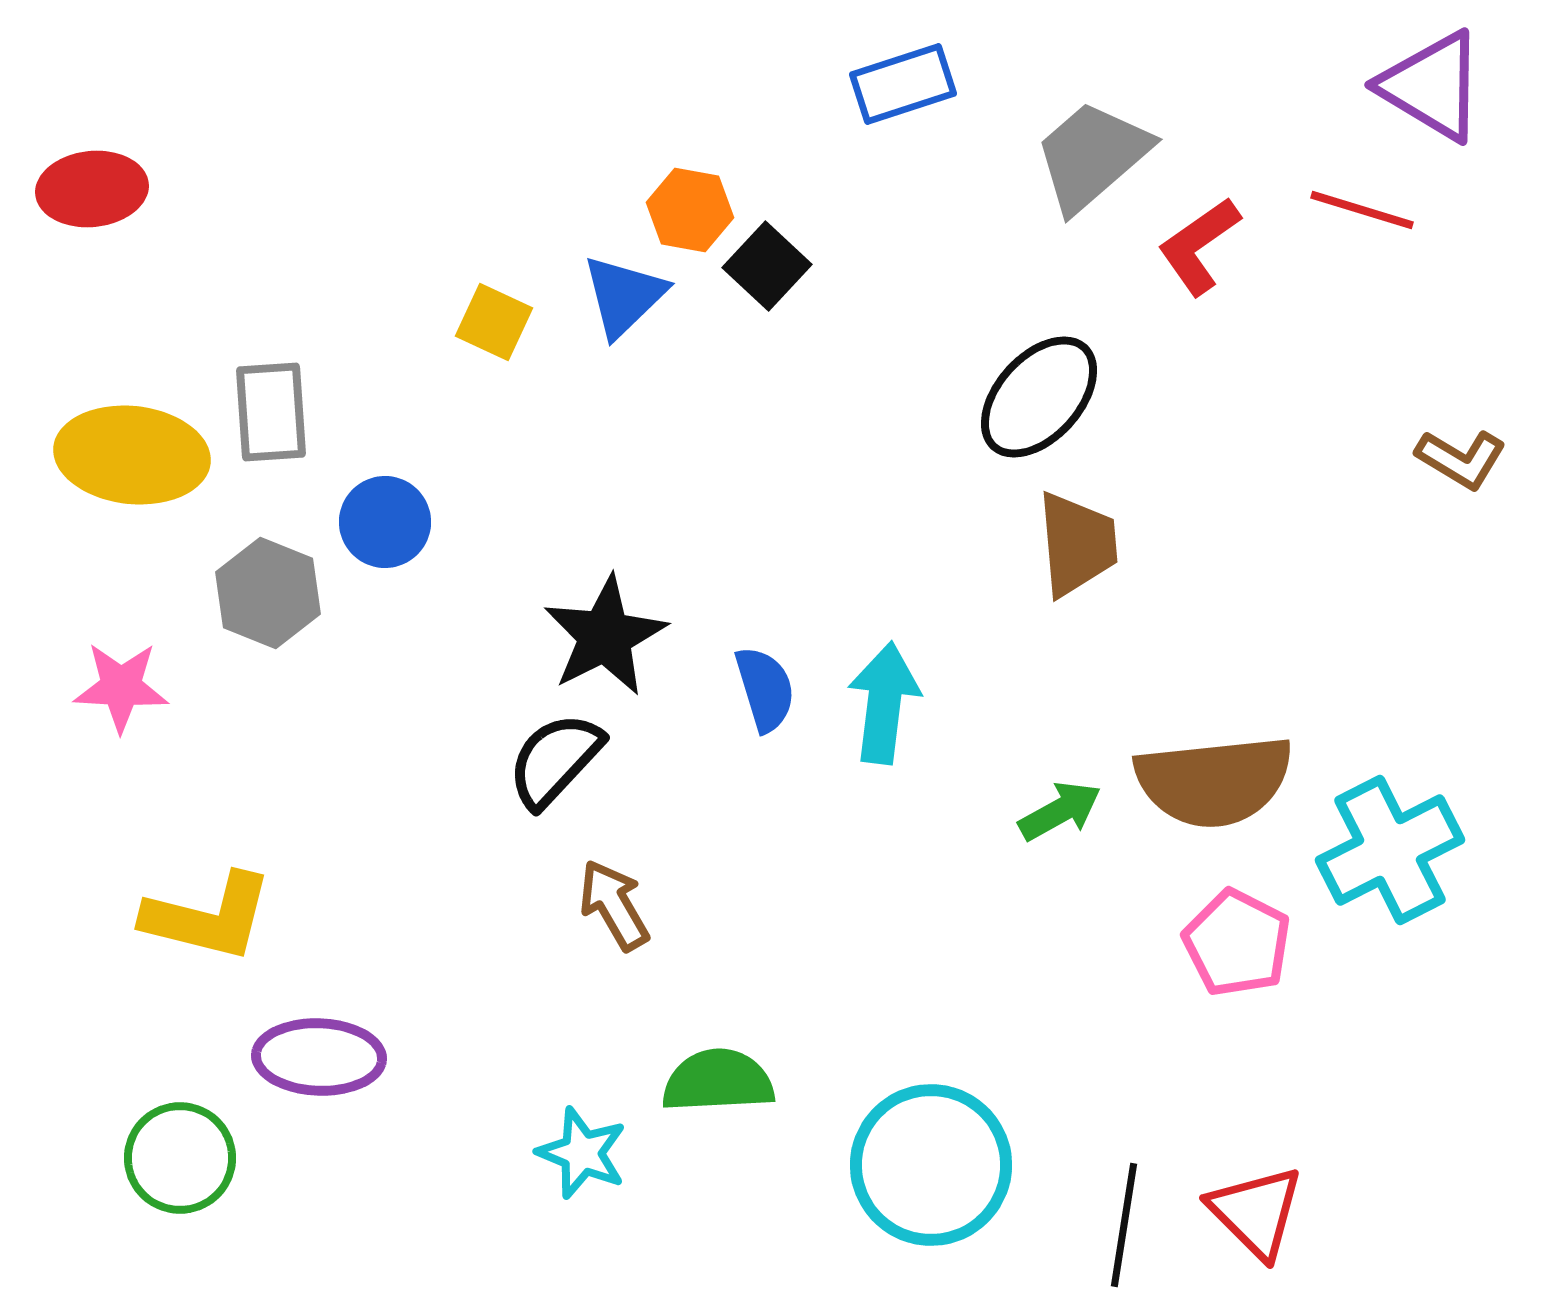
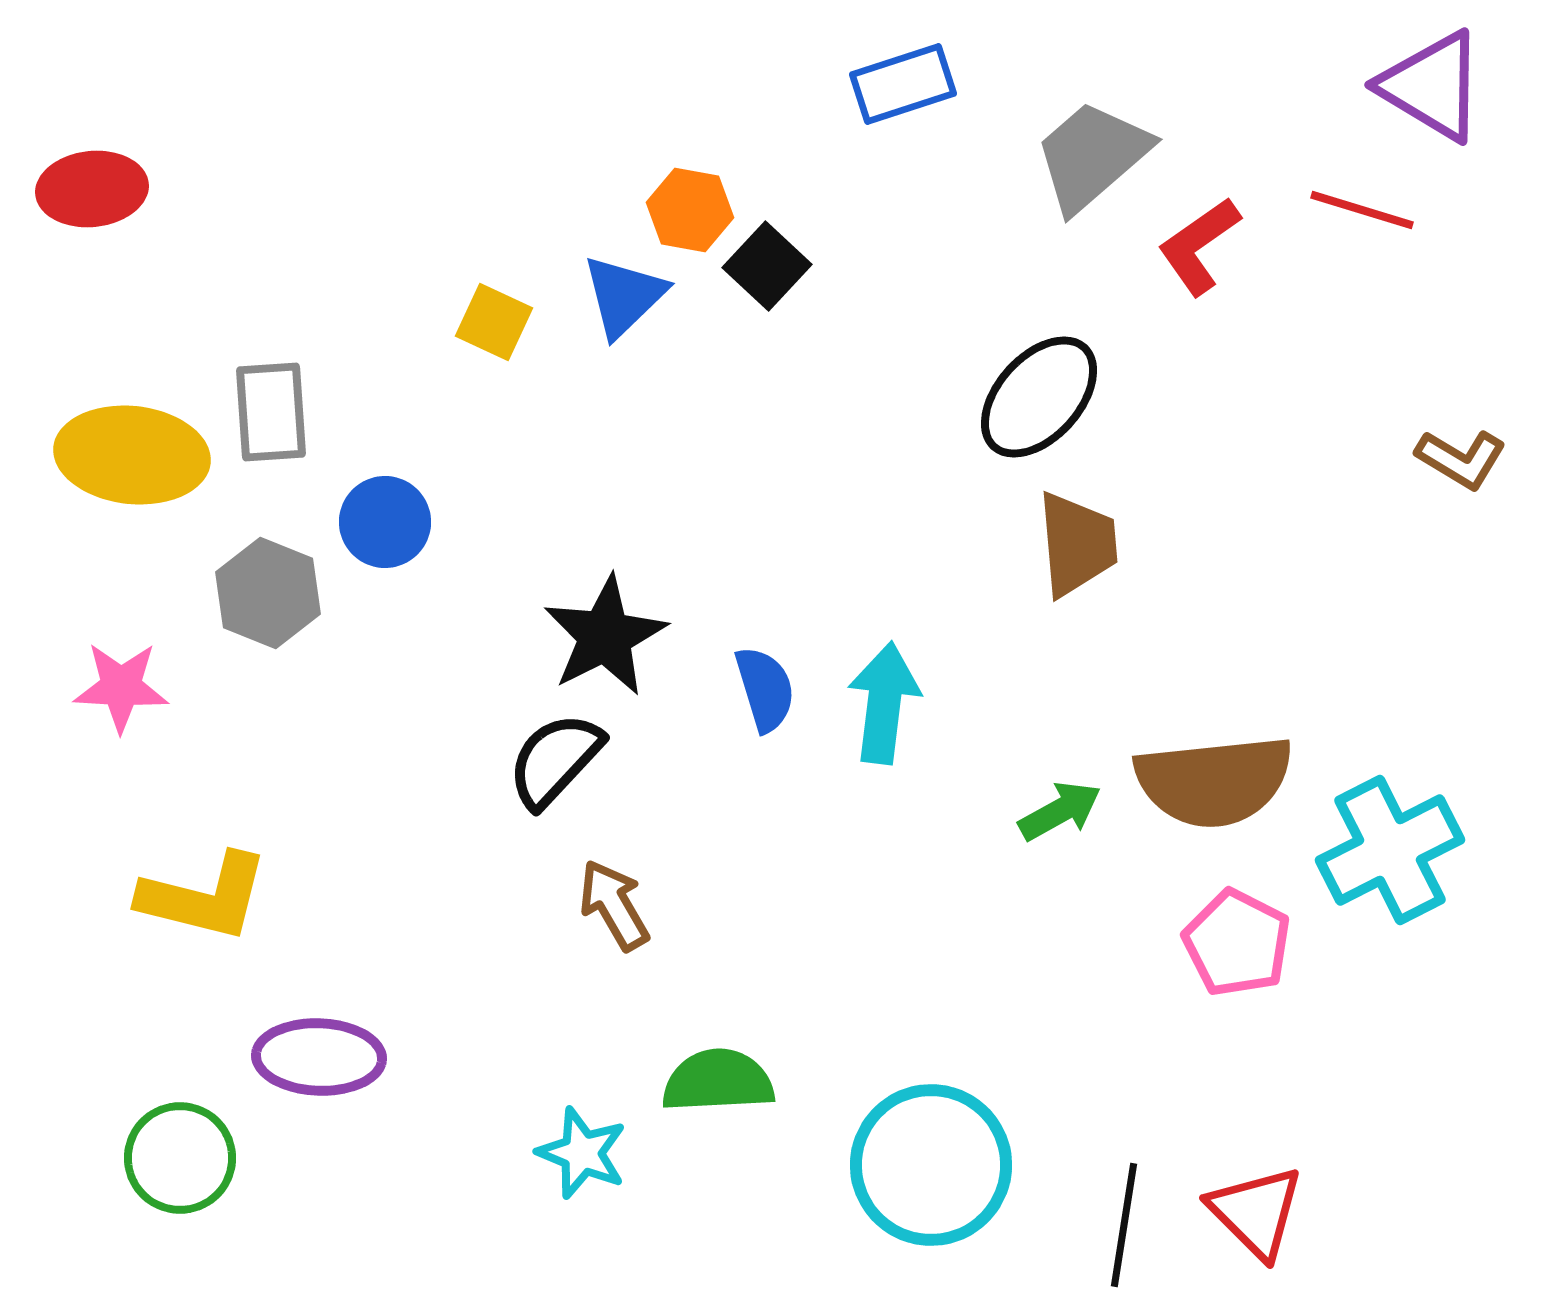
yellow L-shape: moved 4 px left, 20 px up
